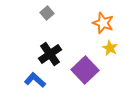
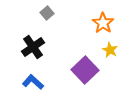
orange star: rotated 15 degrees clockwise
yellow star: moved 2 px down
black cross: moved 17 px left, 7 px up
blue L-shape: moved 2 px left, 2 px down
